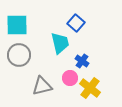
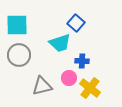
cyan trapezoid: rotated 85 degrees clockwise
blue cross: rotated 32 degrees counterclockwise
pink circle: moved 1 px left
